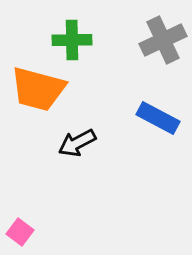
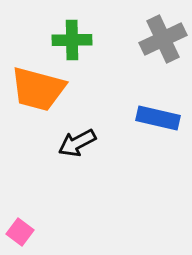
gray cross: moved 1 px up
blue rectangle: rotated 15 degrees counterclockwise
